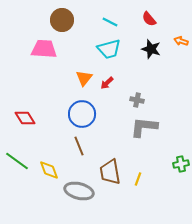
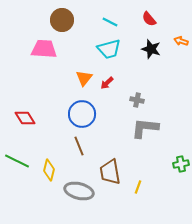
gray L-shape: moved 1 px right, 1 px down
green line: rotated 10 degrees counterclockwise
yellow diamond: rotated 35 degrees clockwise
yellow line: moved 8 px down
